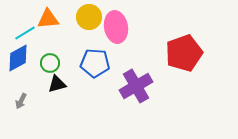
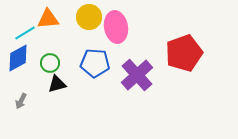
purple cross: moved 1 px right, 11 px up; rotated 12 degrees counterclockwise
